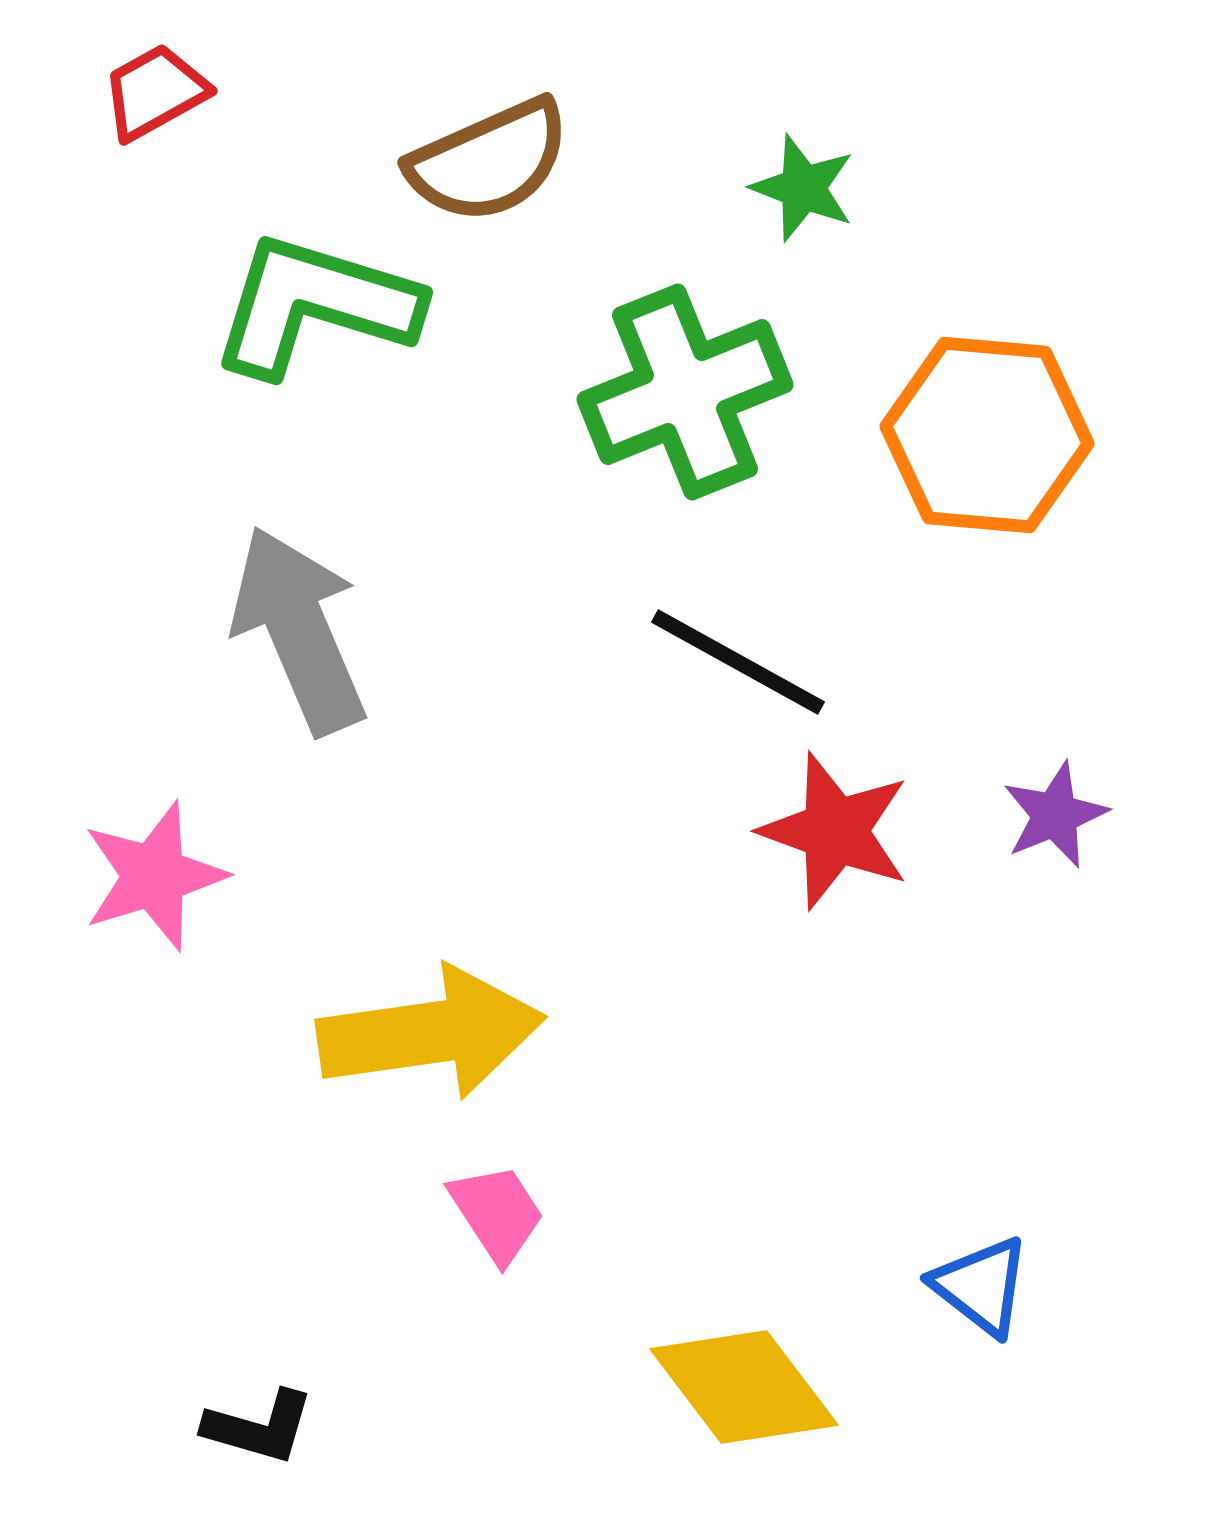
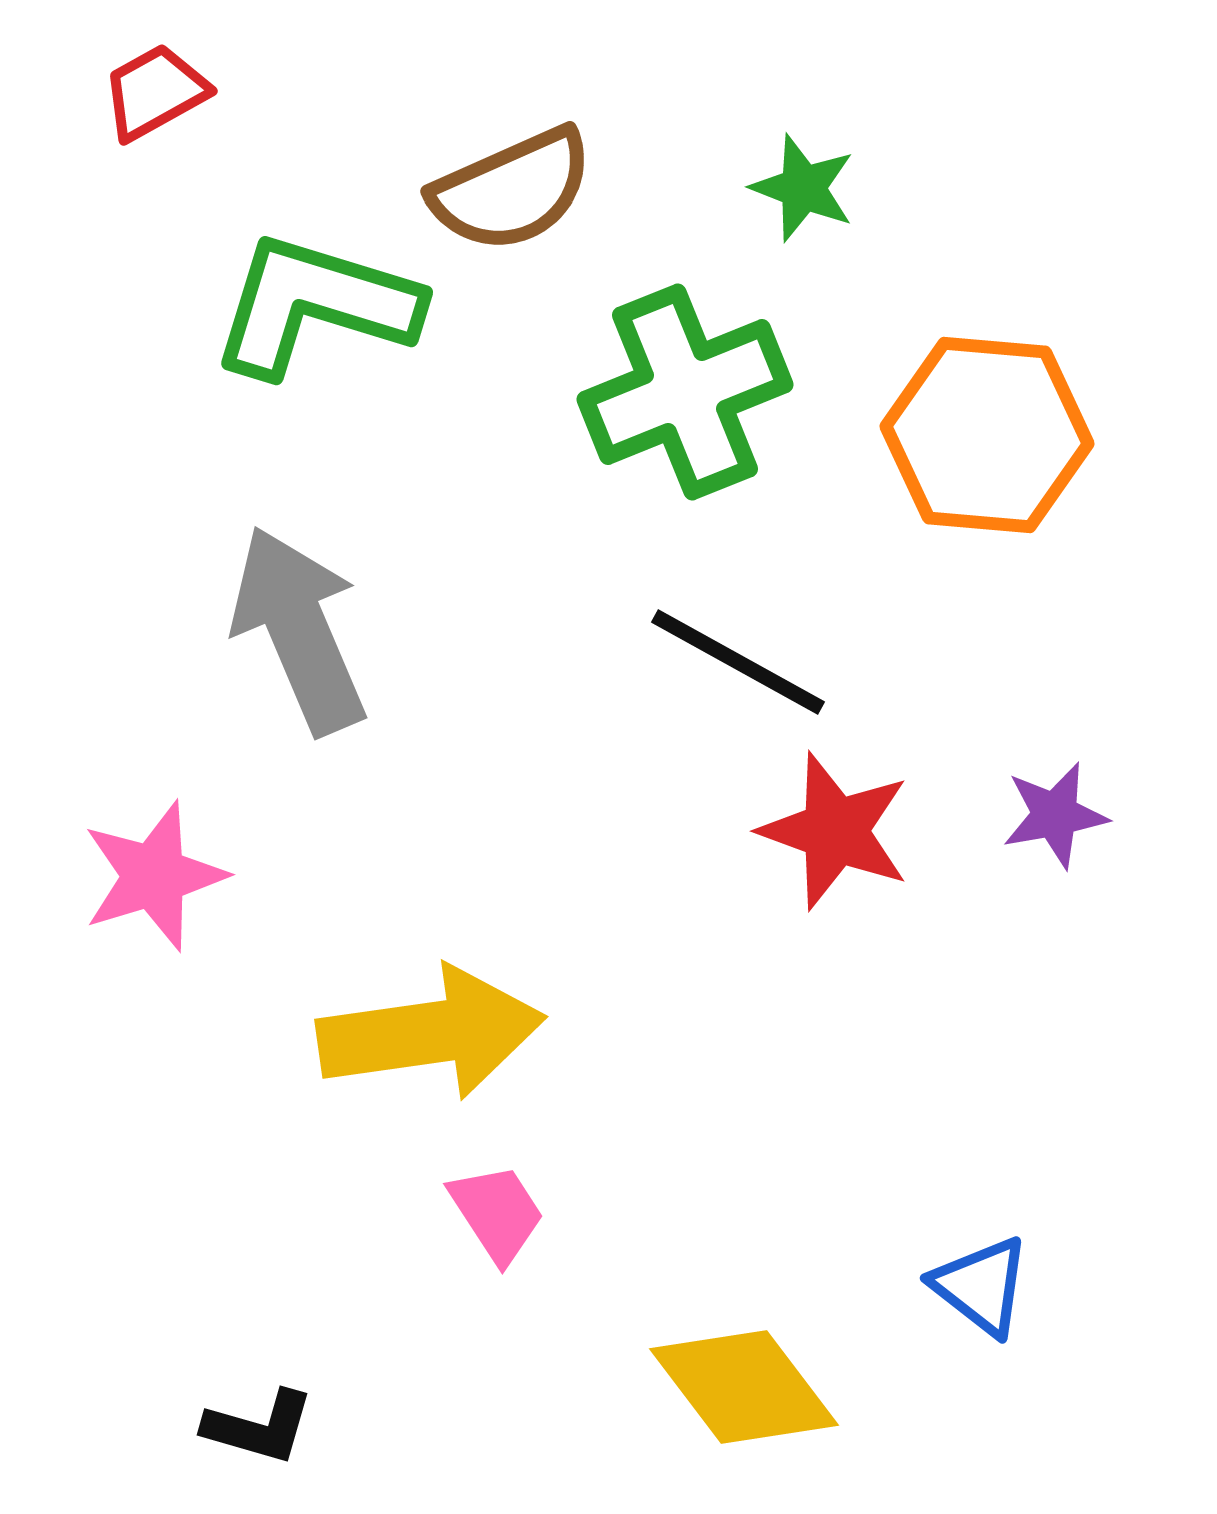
brown semicircle: moved 23 px right, 29 px down
purple star: rotated 12 degrees clockwise
